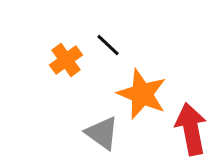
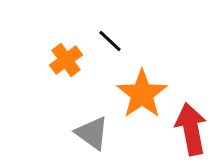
black line: moved 2 px right, 4 px up
orange star: rotated 15 degrees clockwise
gray triangle: moved 10 px left
